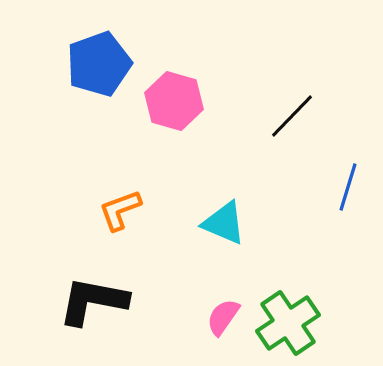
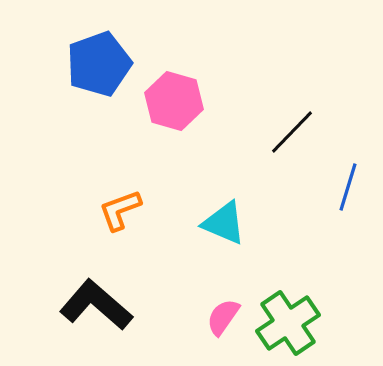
black line: moved 16 px down
black L-shape: moved 3 px right, 4 px down; rotated 30 degrees clockwise
